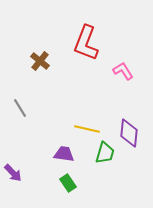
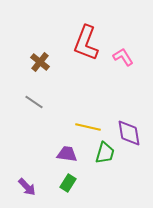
brown cross: moved 1 px down
pink L-shape: moved 14 px up
gray line: moved 14 px right, 6 px up; rotated 24 degrees counterclockwise
yellow line: moved 1 px right, 2 px up
purple diamond: rotated 16 degrees counterclockwise
purple trapezoid: moved 3 px right
purple arrow: moved 14 px right, 14 px down
green rectangle: rotated 66 degrees clockwise
